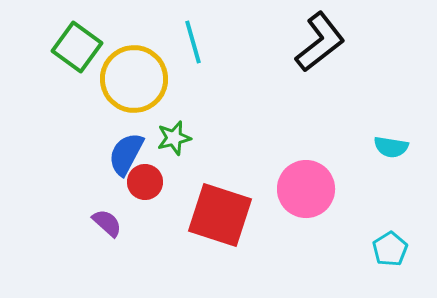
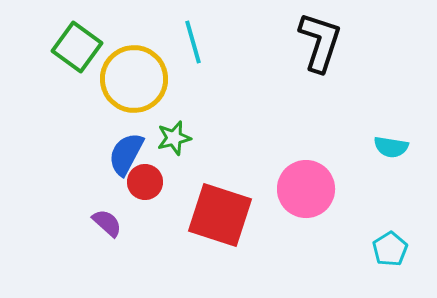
black L-shape: rotated 34 degrees counterclockwise
